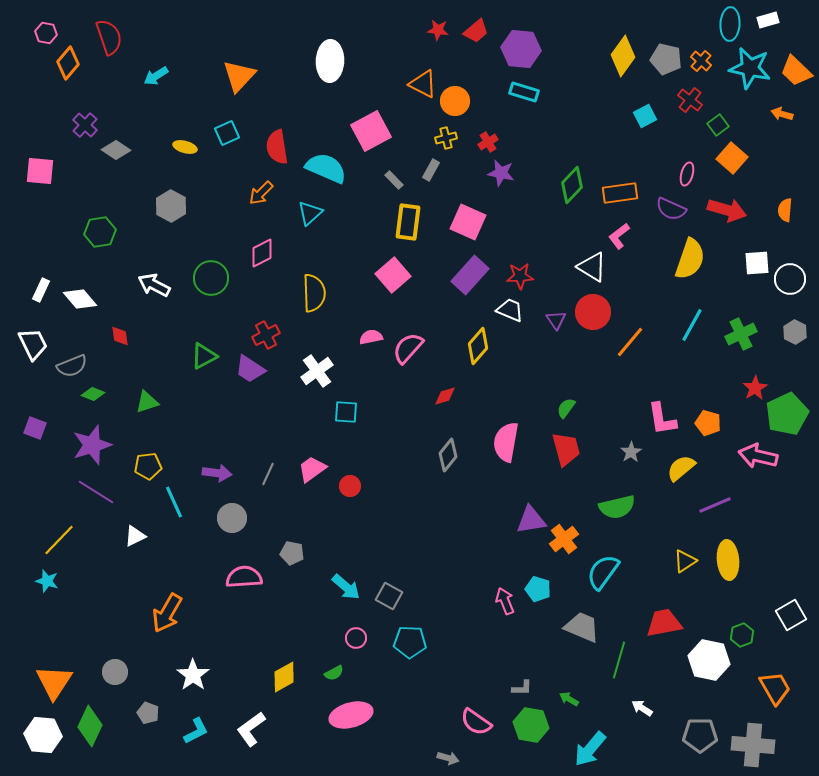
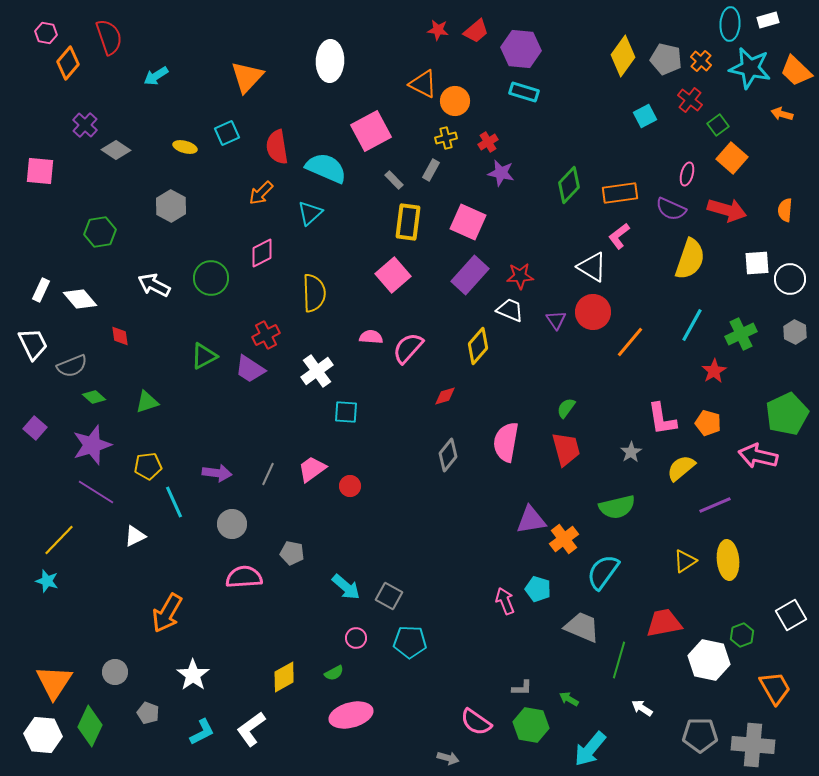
orange triangle at (239, 76): moved 8 px right, 1 px down
green diamond at (572, 185): moved 3 px left
pink semicircle at (371, 337): rotated 15 degrees clockwise
red star at (755, 388): moved 41 px left, 17 px up
green diamond at (93, 394): moved 1 px right, 3 px down; rotated 20 degrees clockwise
purple square at (35, 428): rotated 20 degrees clockwise
gray circle at (232, 518): moved 6 px down
cyan L-shape at (196, 731): moved 6 px right, 1 px down
